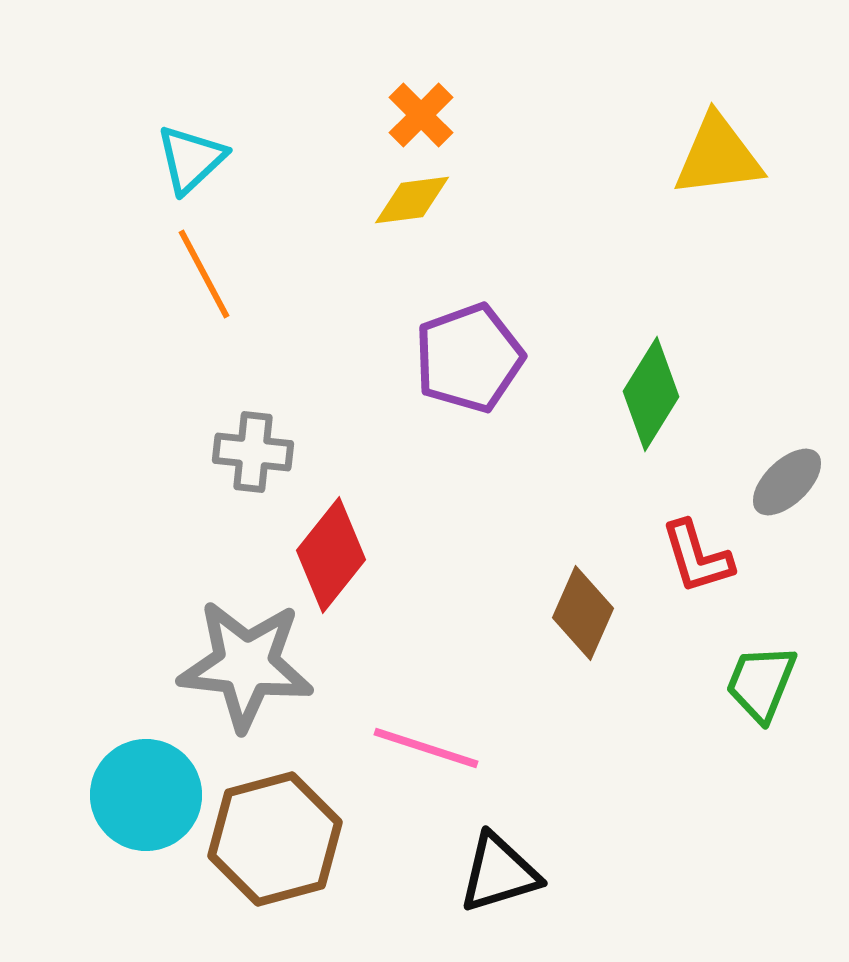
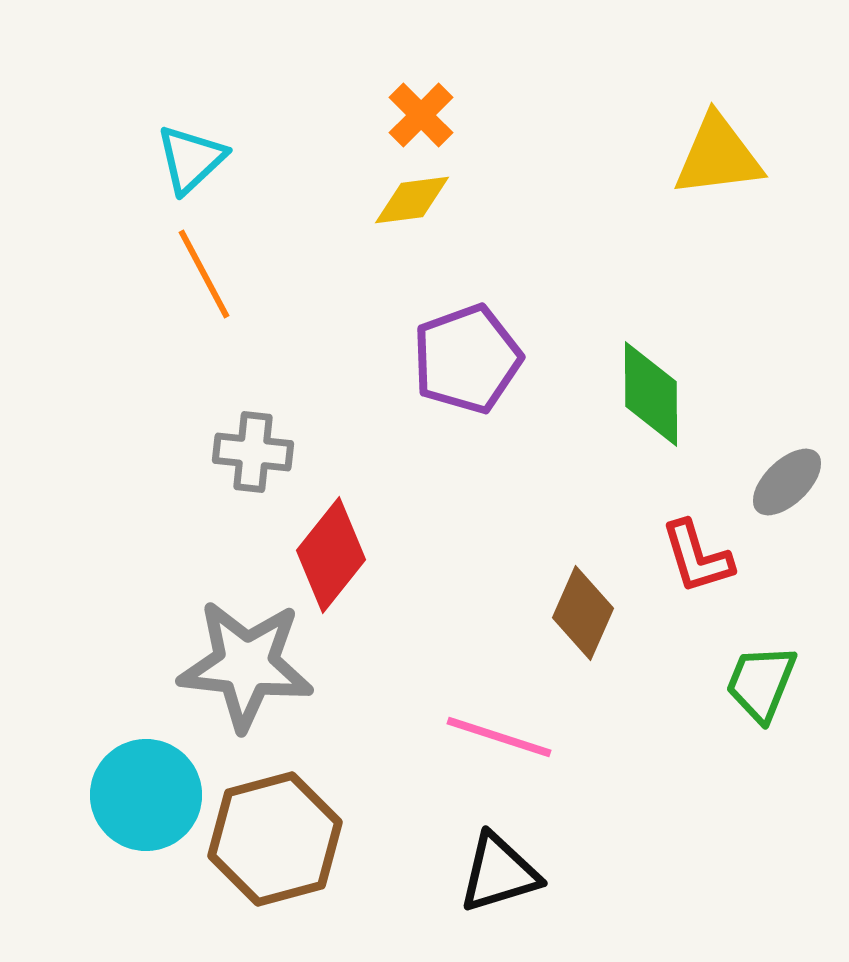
purple pentagon: moved 2 px left, 1 px down
green diamond: rotated 32 degrees counterclockwise
pink line: moved 73 px right, 11 px up
